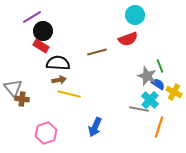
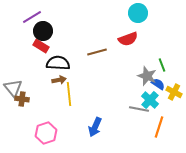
cyan circle: moved 3 px right, 2 px up
green line: moved 2 px right, 1 px up
yellow line: rotated 70 degrees clockwise
